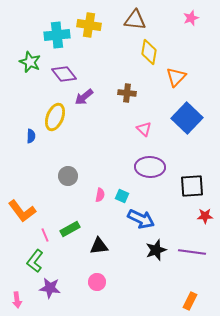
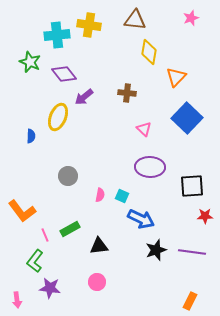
yellow ellipse: moved 3 px right
